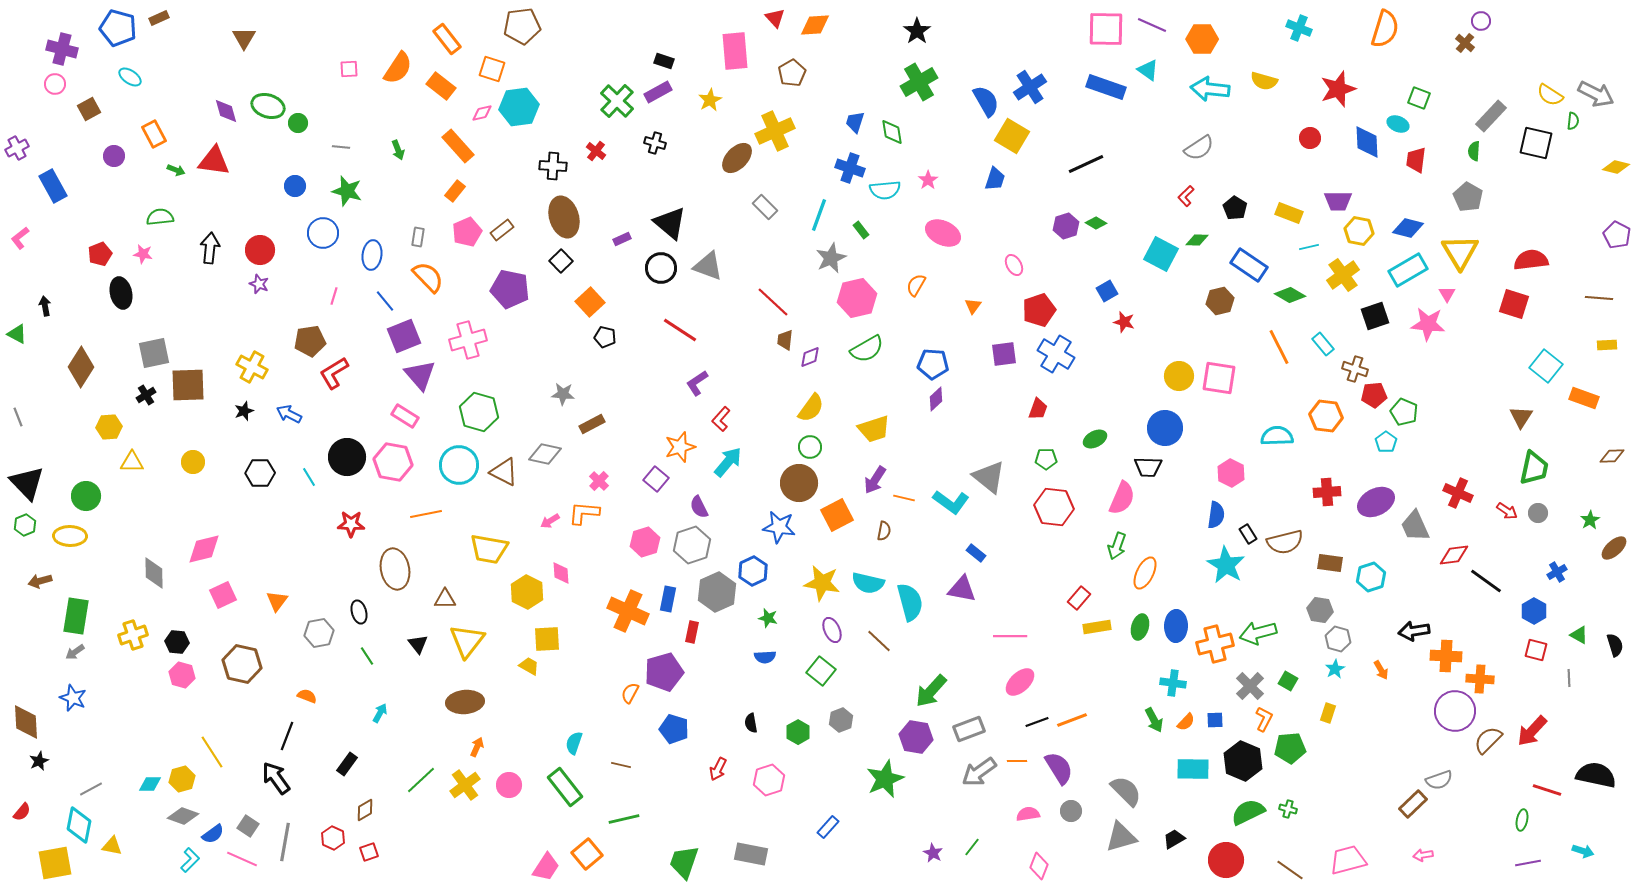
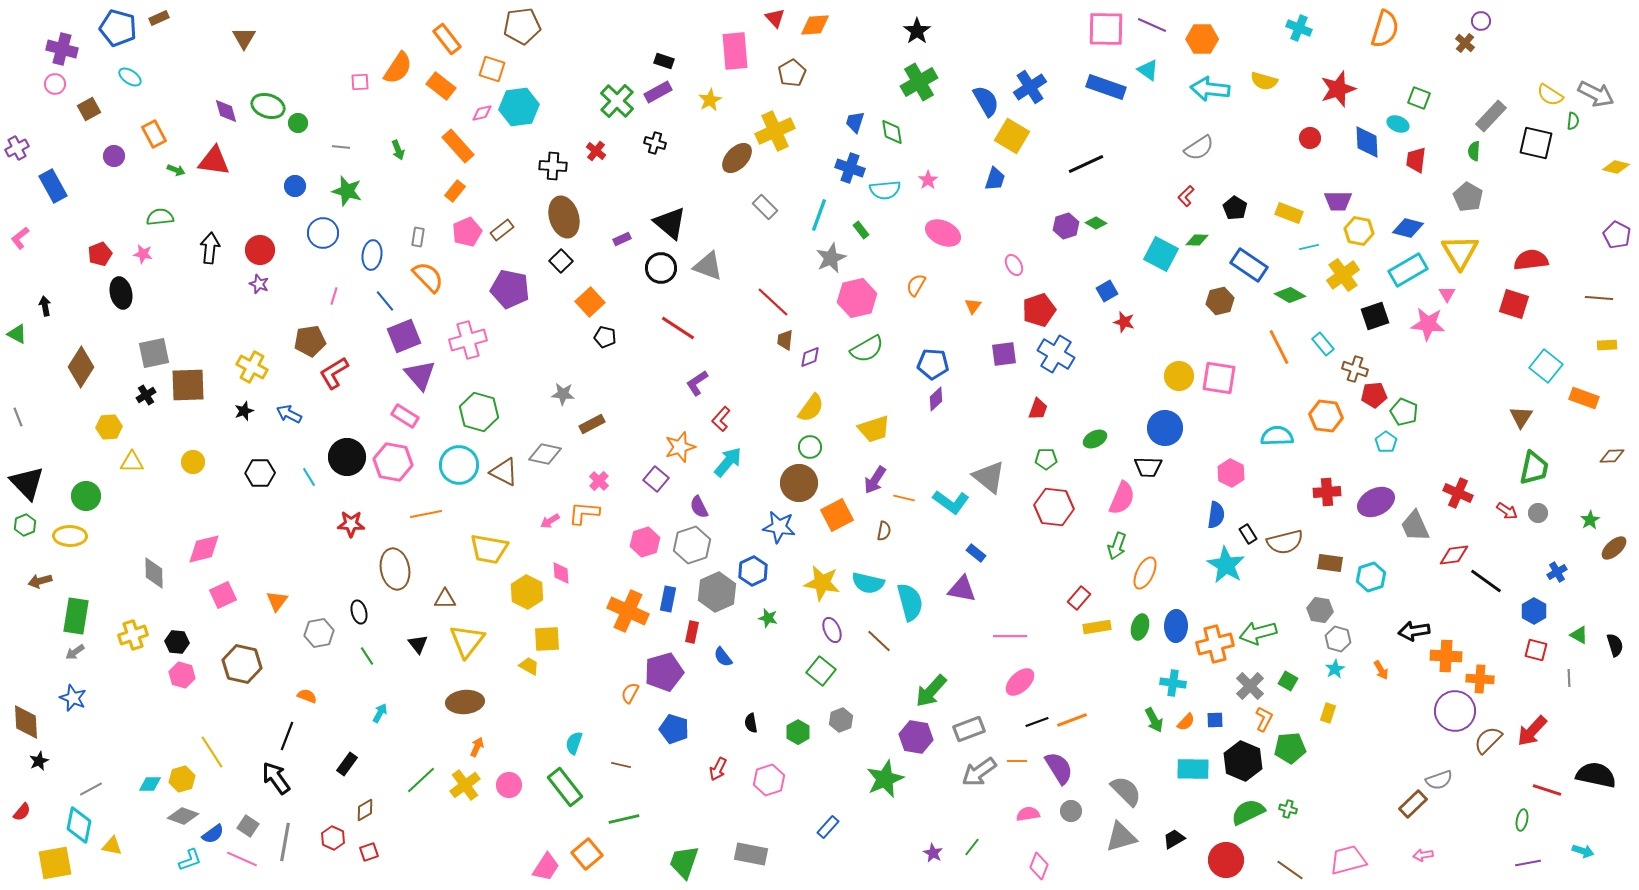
pink square at (349, 69): moved 11 px right, 13 px down
red line at (680, 330): moved 2 px left, 2 px up
blue semicircle at (765, 657): moved 42 px left; rotated 55 degrees clockwise
cyan L-shape at (190, 860): rotated 25 degrees clockwise
